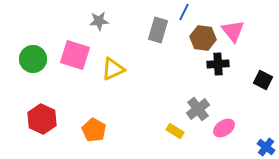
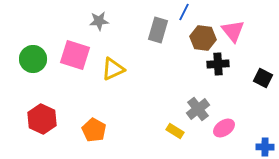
black square: moved 2 px up
blue cross: moved 1 px left; rotated 36 degrees counterclockwise
